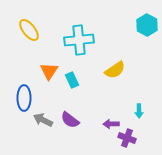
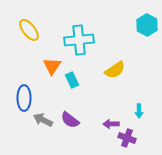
orange triangle: moved 3 px right, 5 px up
